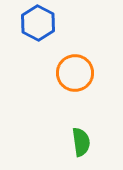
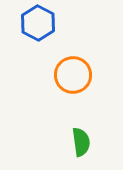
orange circle: moved 2 px left, 2 px down
